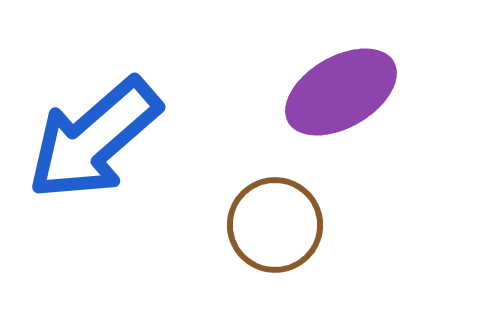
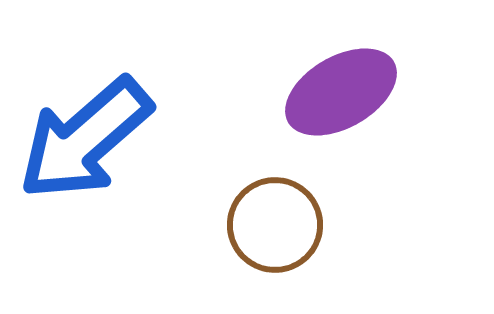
blue arrow: moved 9 px left
